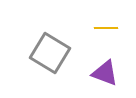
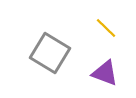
yellow line: rotated 45 degrees clockwise
